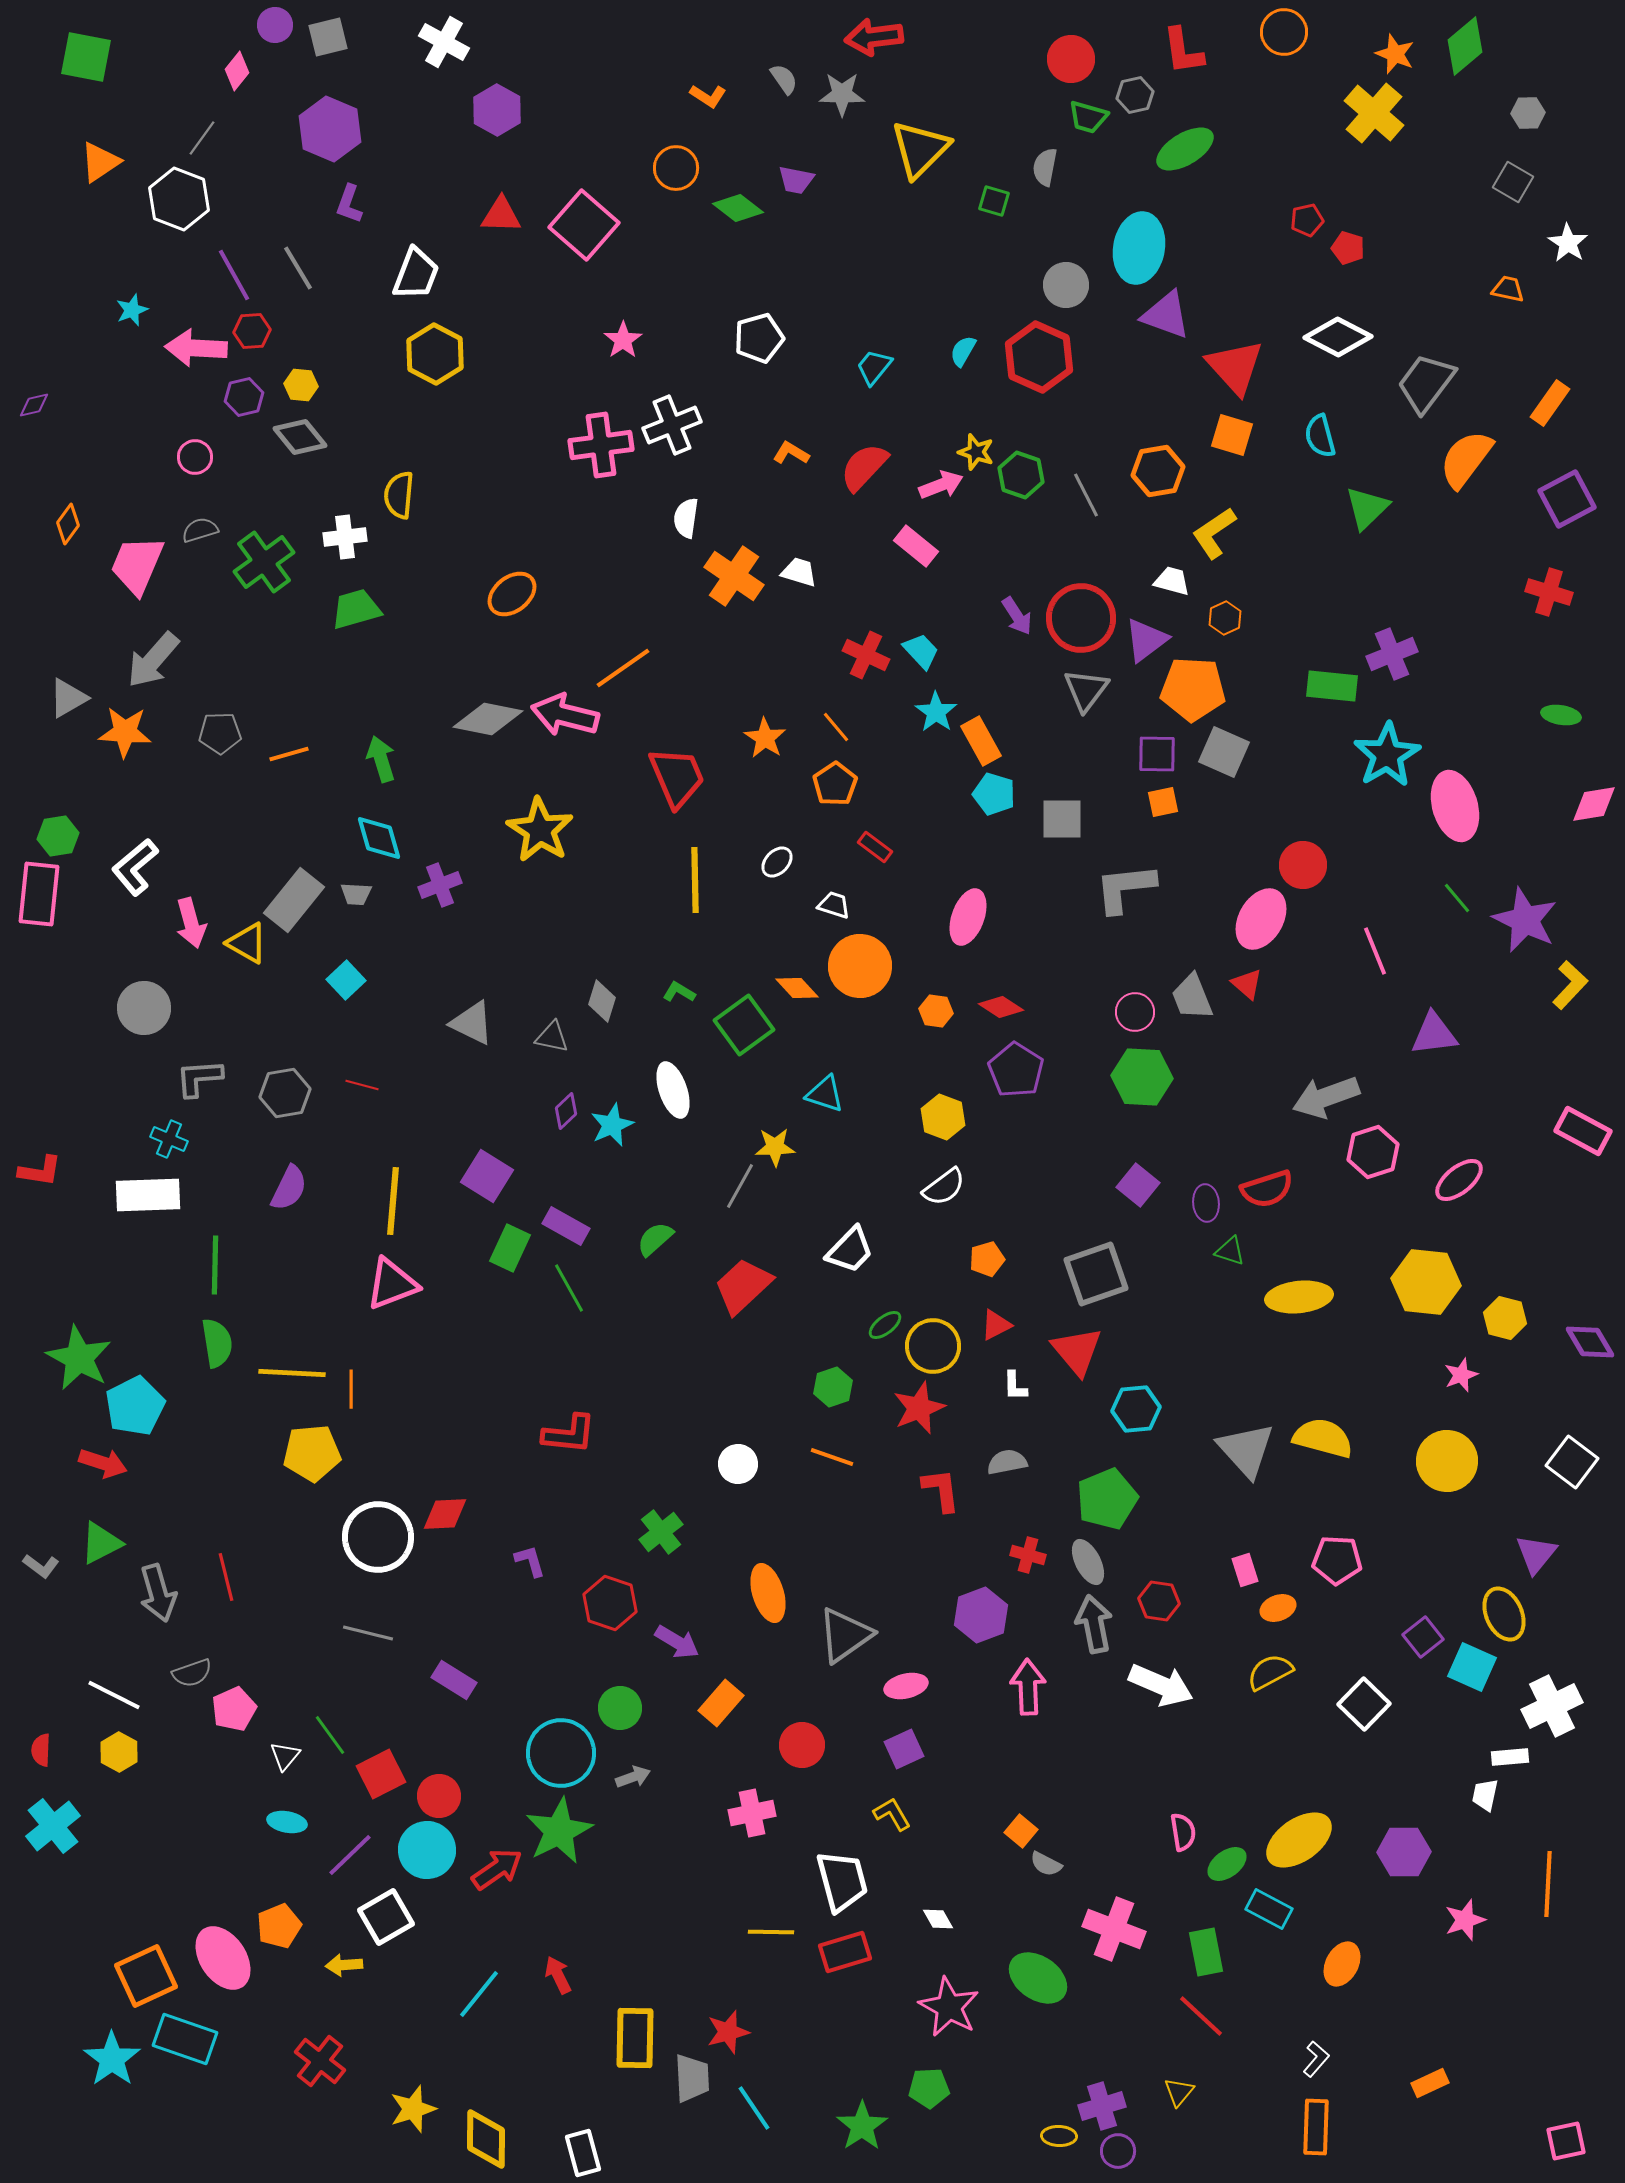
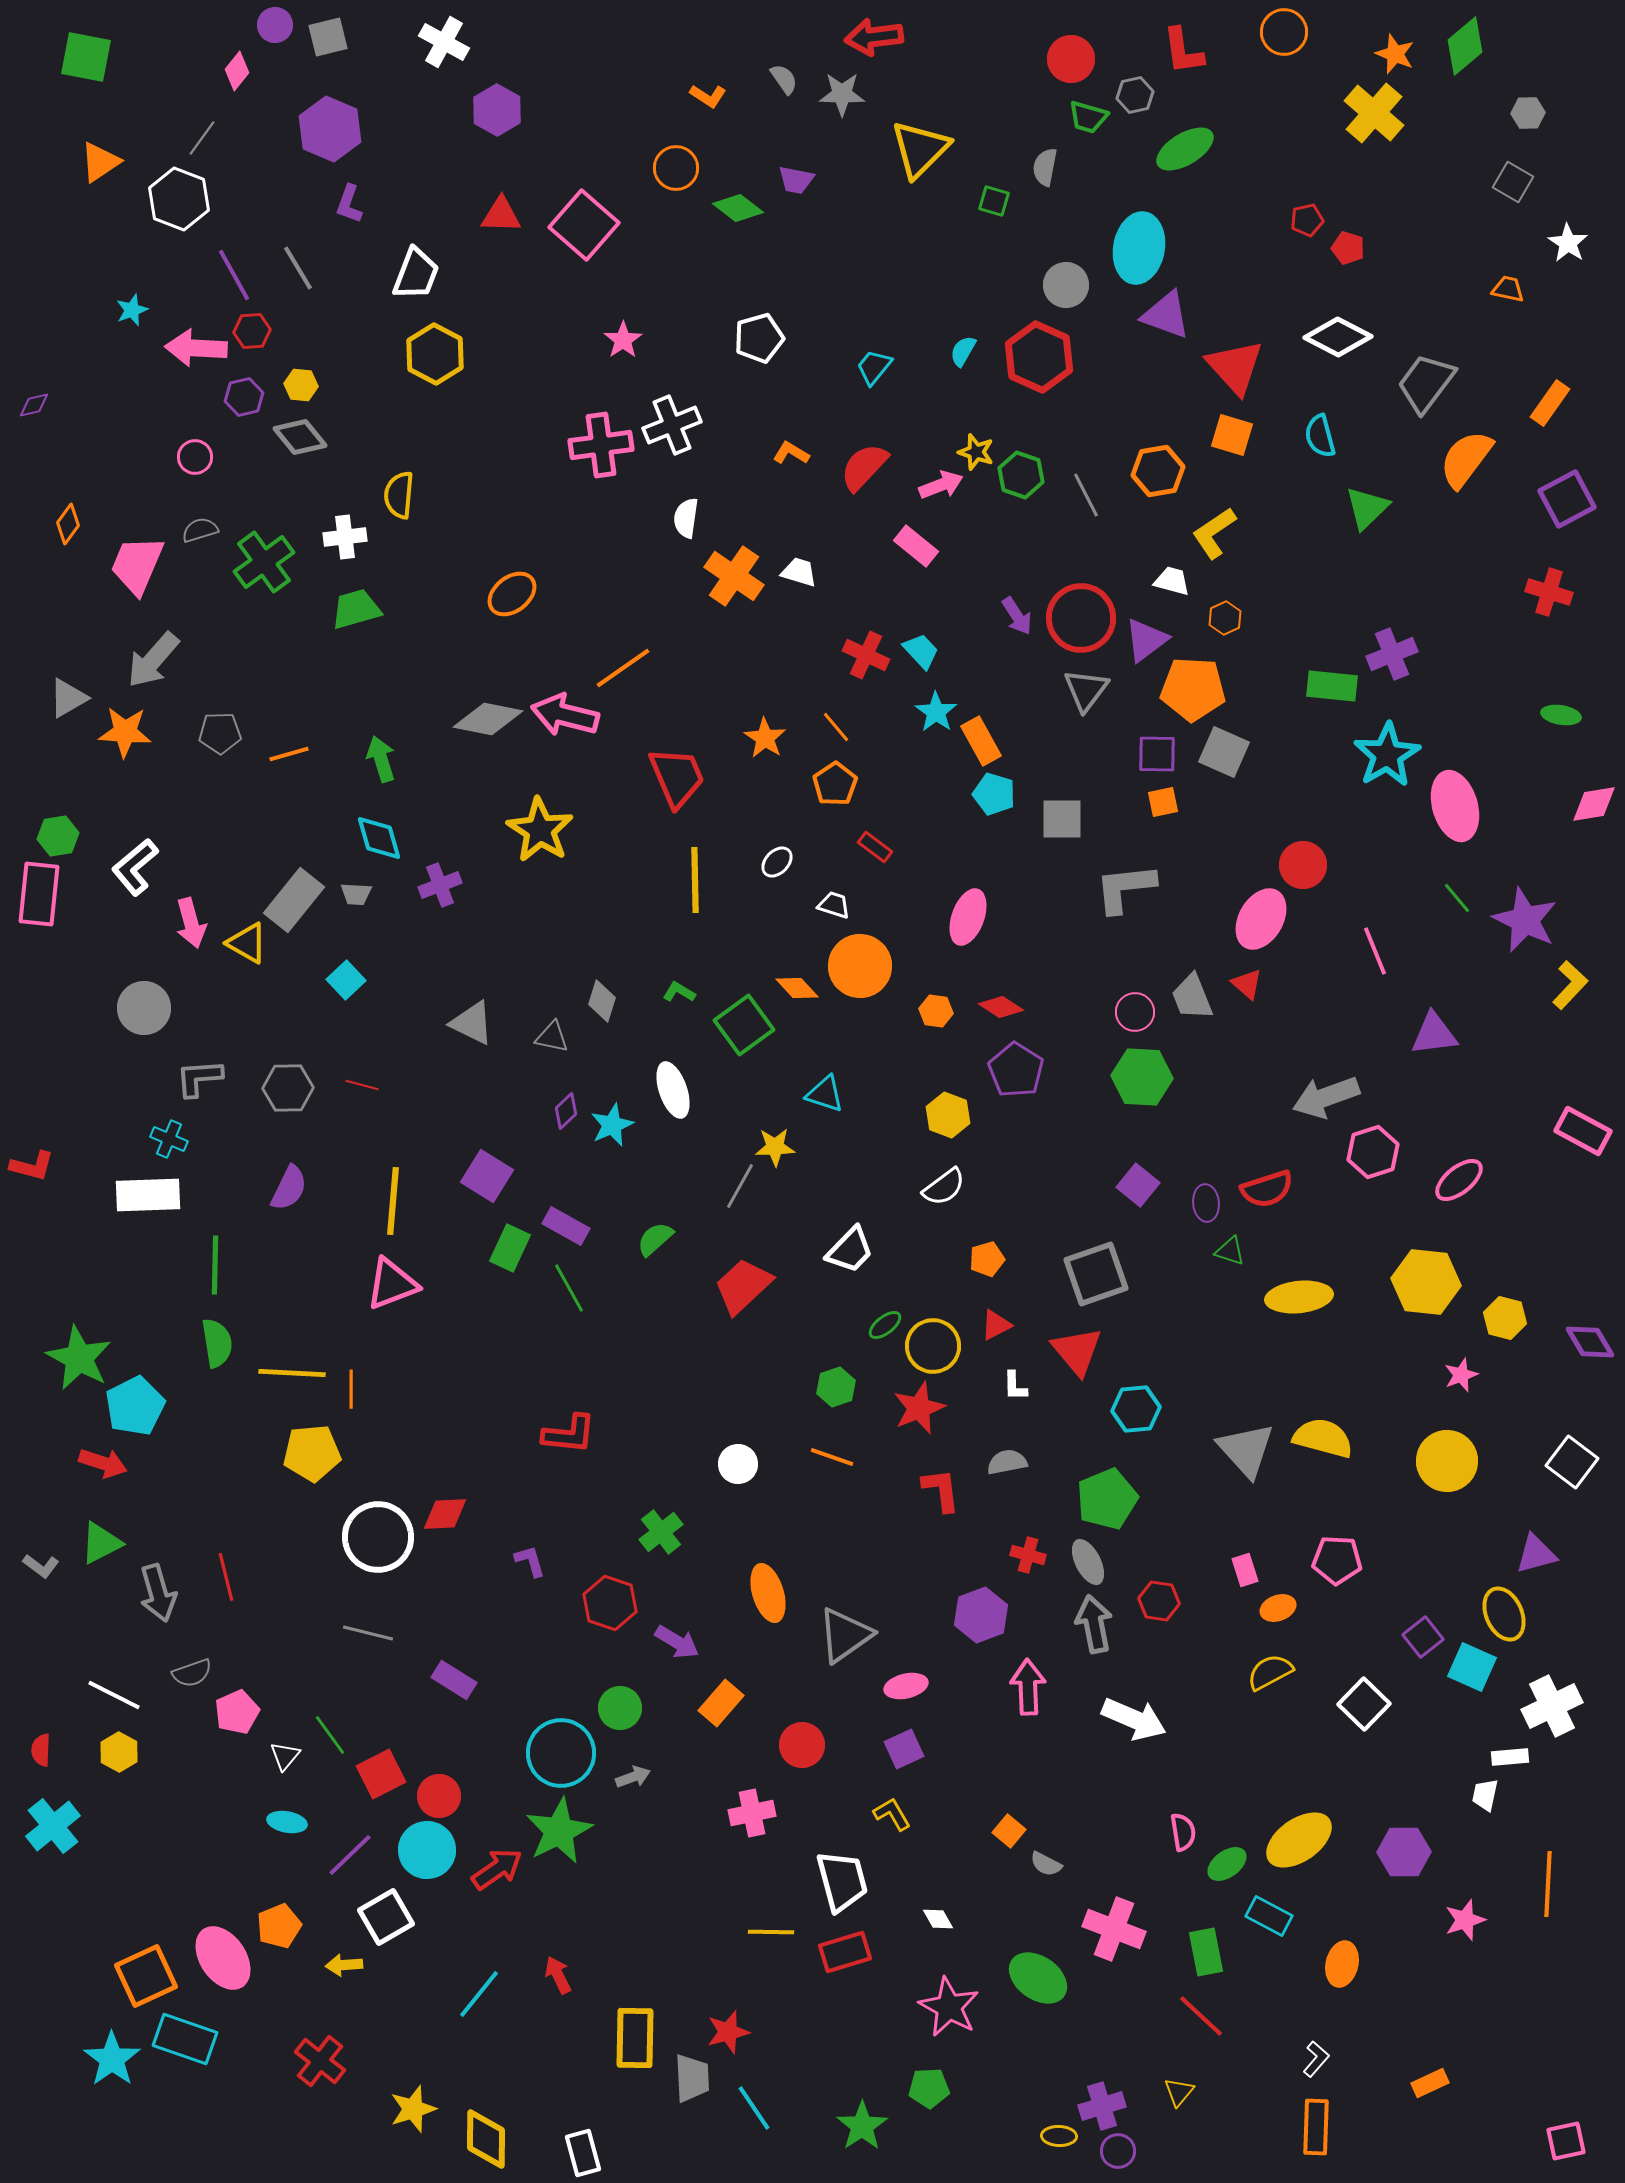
gray hexagon at (285, 1093): moved 3 px right, 5 px up; rotated 9 degrees clockwise
yellow hexagon at (943, 1117): moved 5 px right, 2 px up
red L-shape at (40, 1171): moved 8 px left, 5 px up; rotated 6 degrees clockwise
green hexagon at (833, 1387): moved 3 px right
purple triangle at (1536, 1554): rotated 36 degrees clockwise
white arrow at (1161, 1685): moved 27 px left, 34 px down
pink pentagon at (234, 1709): moved 3 px right, 3 px down
orange square at (1021, 1831): moved 12 px left
cyan rectangle at (1269, 1909): moved 7 px down
orange ellipse at (1342, 1964): rotated 15 degrees counterclockwise
